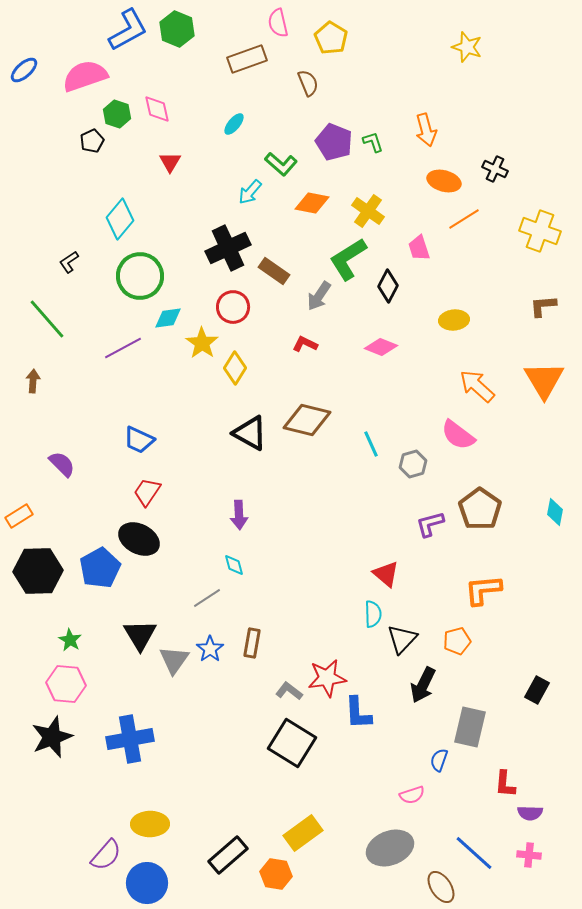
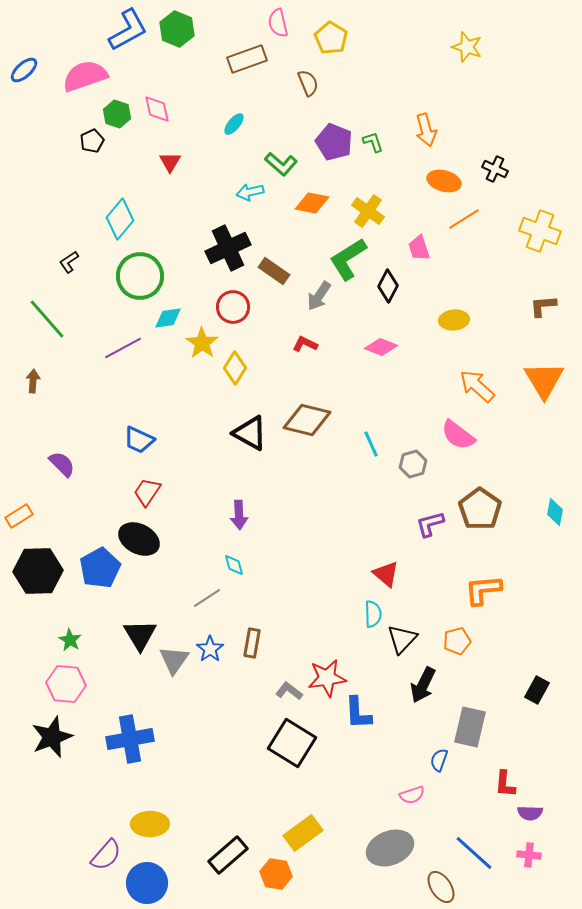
cyan arrow at (250, 192): rotated 36 degrees clockwise
